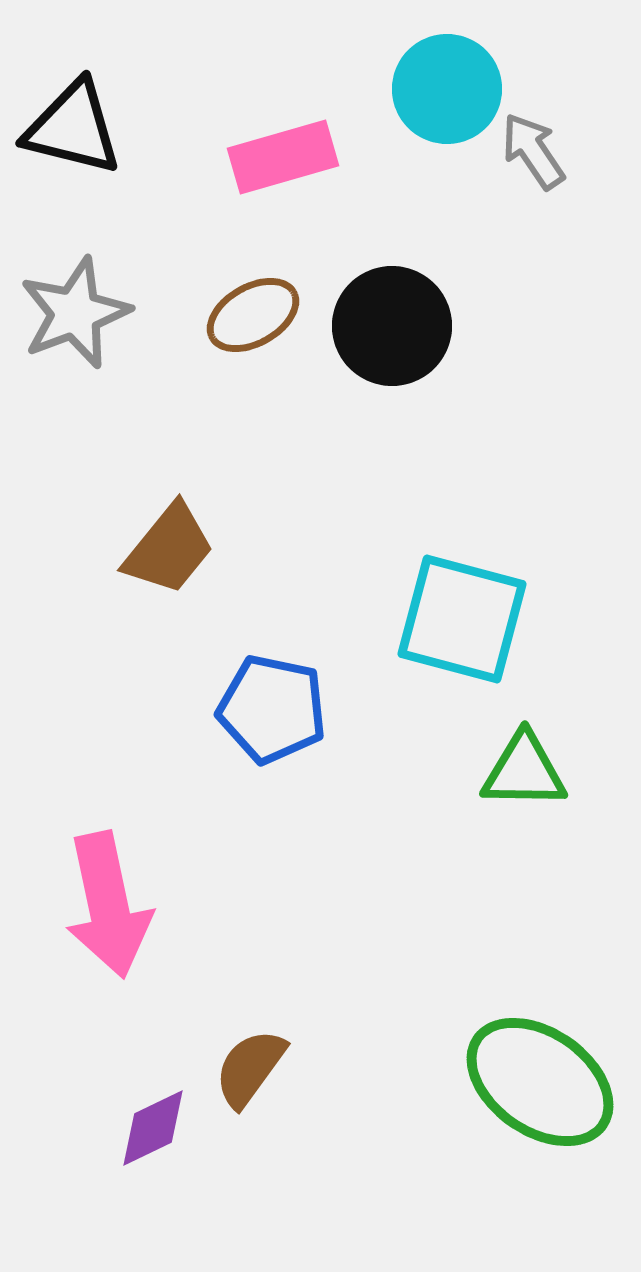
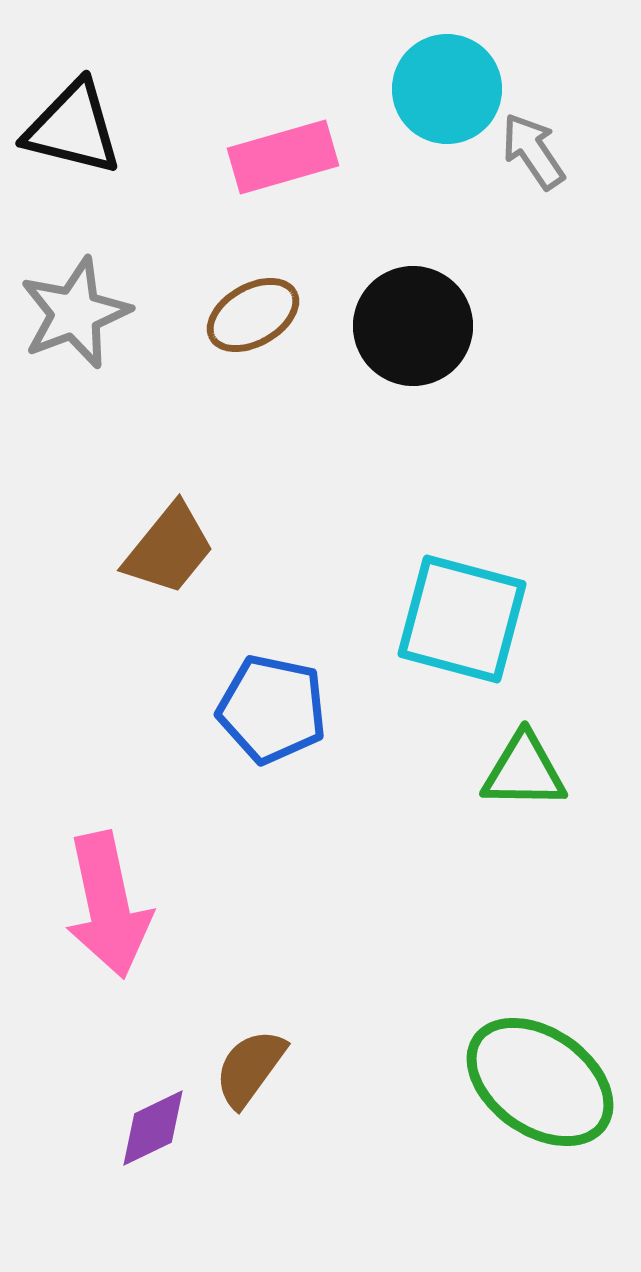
black circle: moved 21 px right
